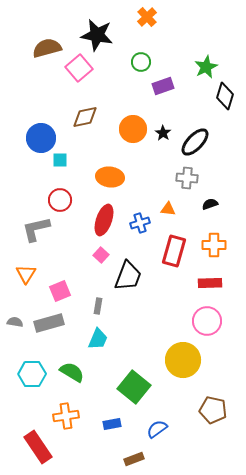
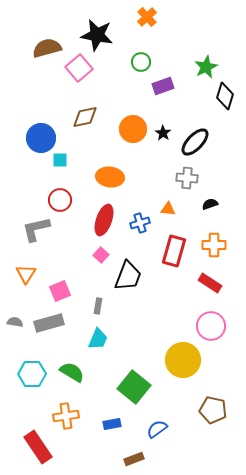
red rectangle at (210, 283): rotated 35 degrees clockwise
pink circle at (207, 321): moved 4 px right, 5 px down
